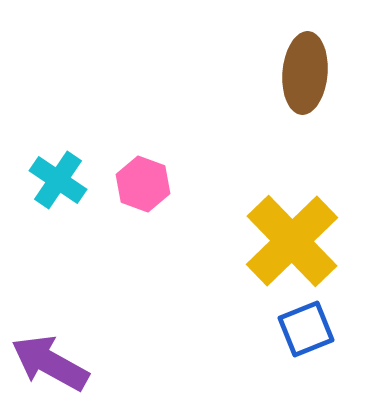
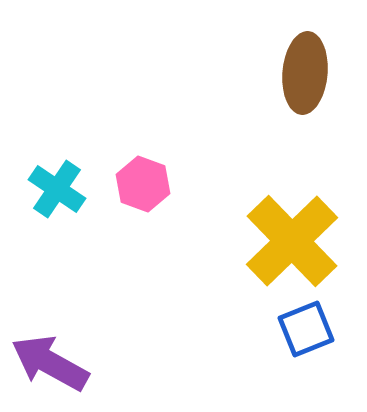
cyan cross: moved 1 px left, 9 px down
